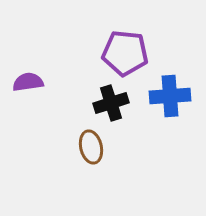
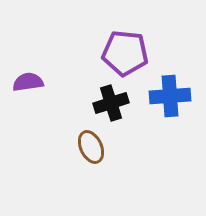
brown ellipse: rotated 12 degrees counterclockwise
